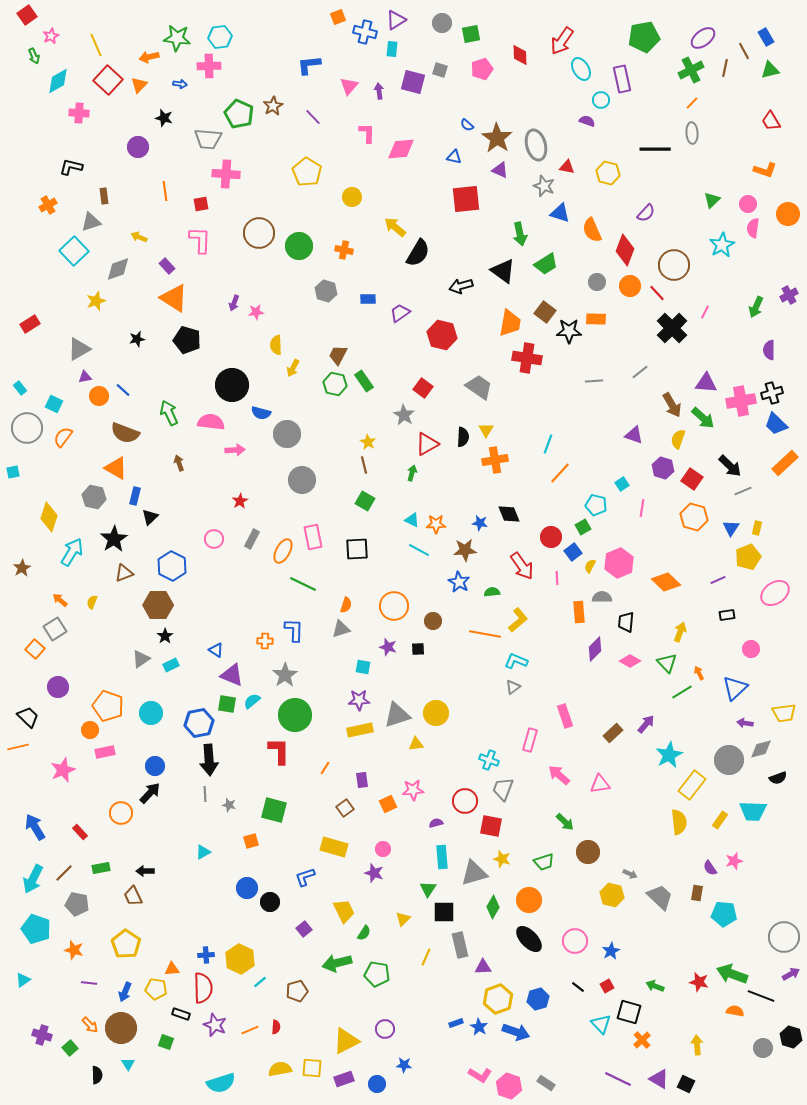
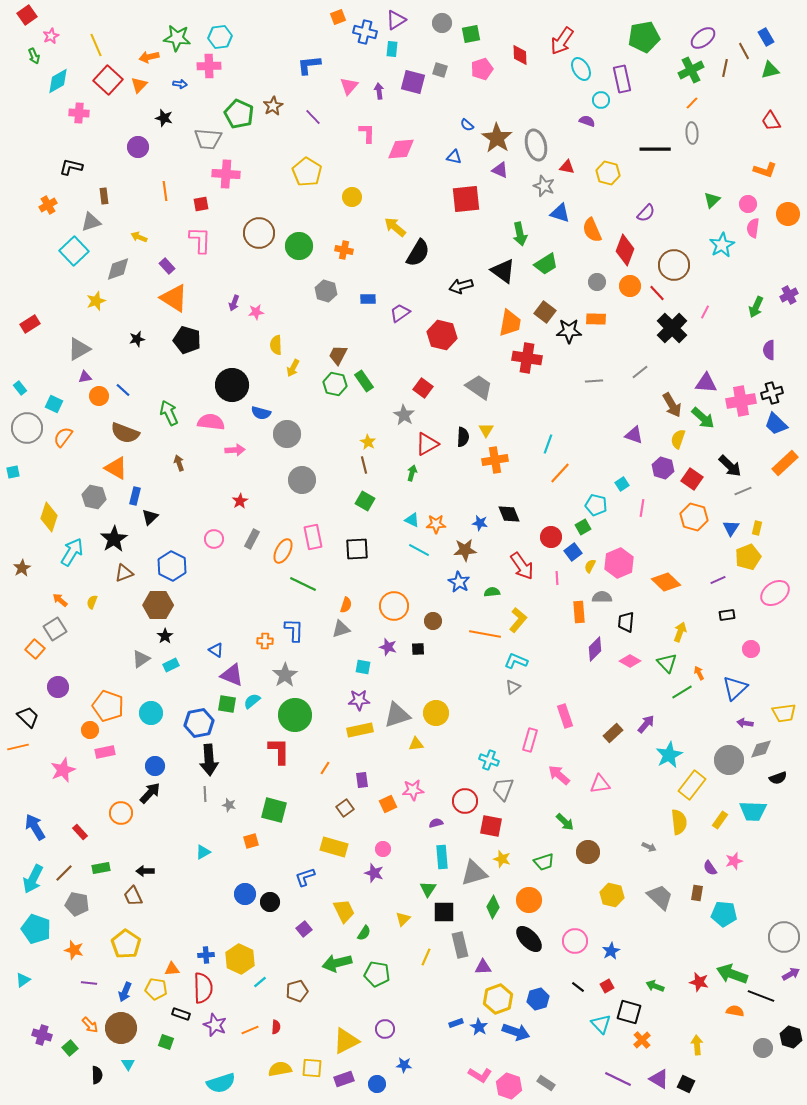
yellow L-shape at (518, 620): rotated 10 degrees counterclockwise
gray arrow at (630, 874): moved 19 px right, 27 px up
blue circle at (247, 888): moved 2 px left, 6 px down
